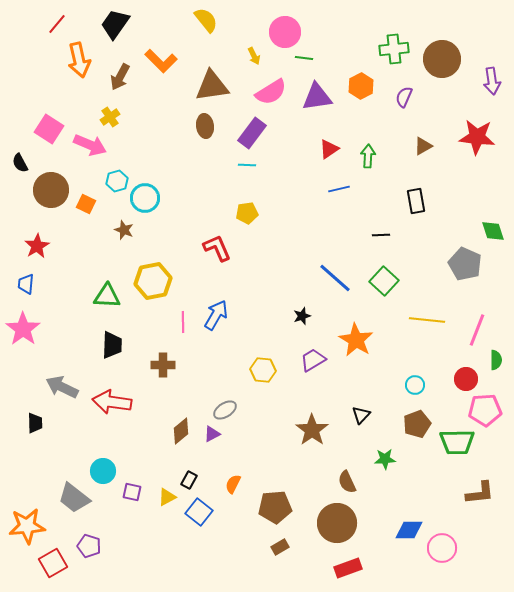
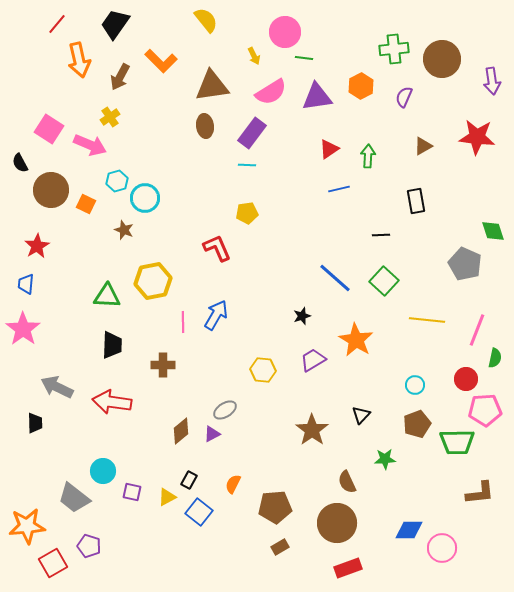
green semicircle at (496, 360): moved 1 px left, 2 px up; rotated 12 degrees clockwise
gray arrow at (62, 387): moved 5 px left
